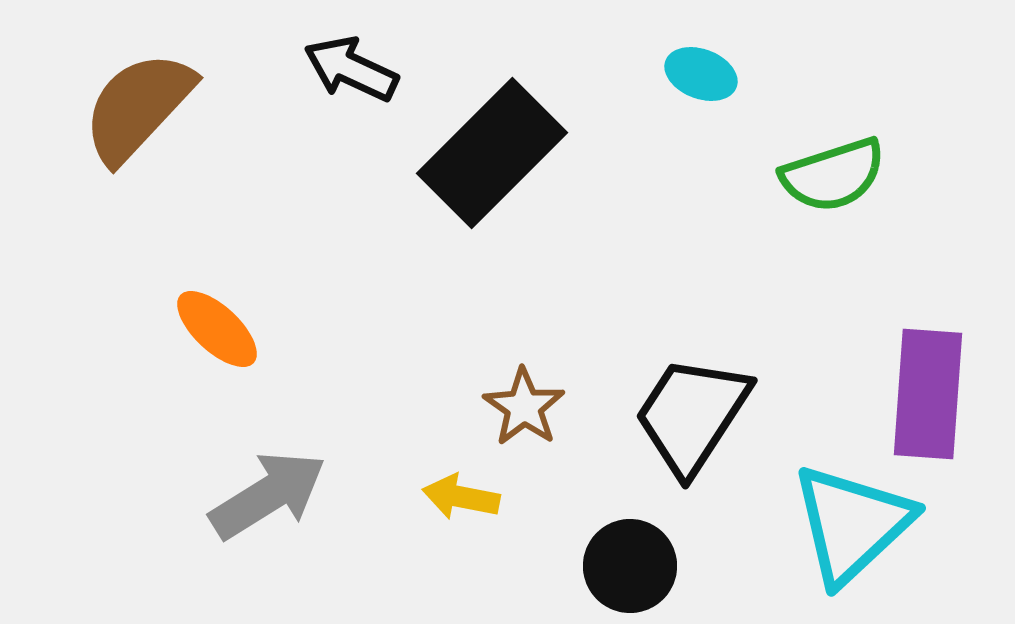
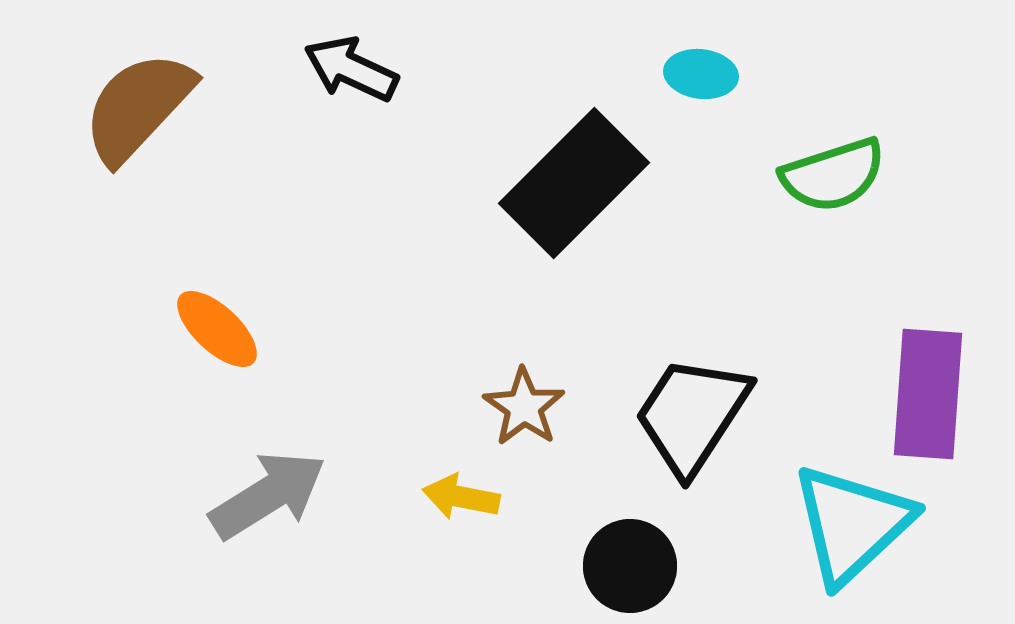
cyan ellipse: rotated 14 degrees counterclockwise
black rectangle: moved 82 px right, 30 px down
